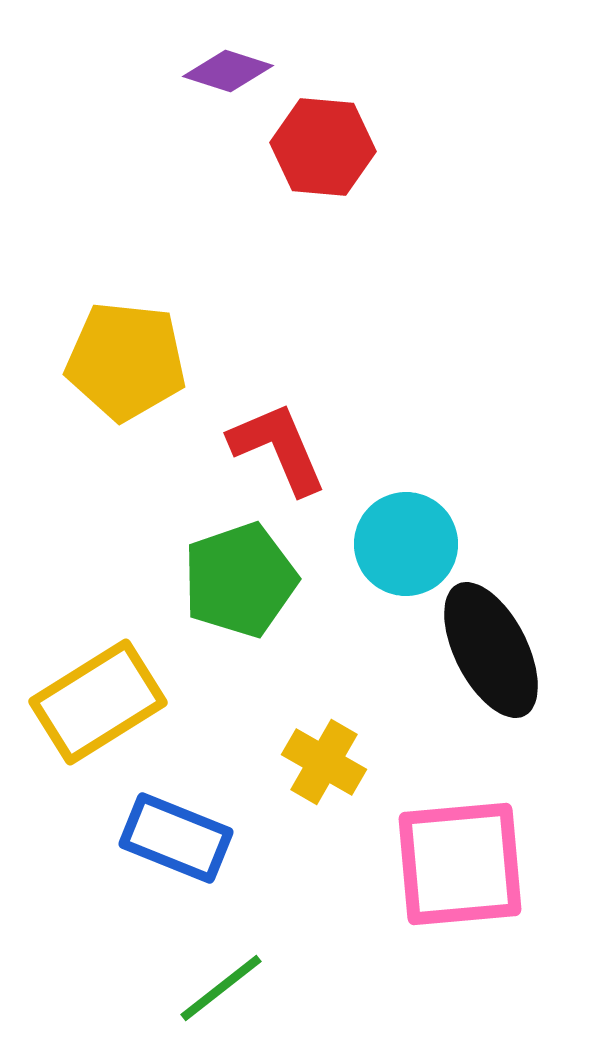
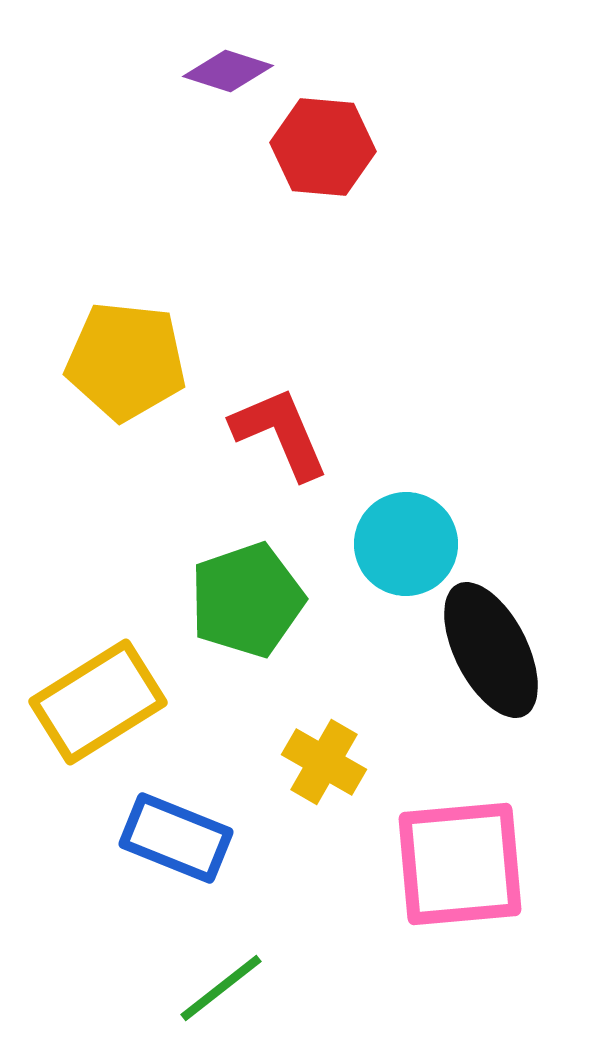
red L-shape: moved 2 px right, 15 px up
green pentagon: moved 7 px right, 20 px down
